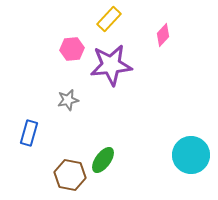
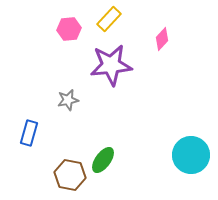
pink diamond: moved 1 px left, 4 px down
pink hexagon: moved 3 px left, 20 px up
